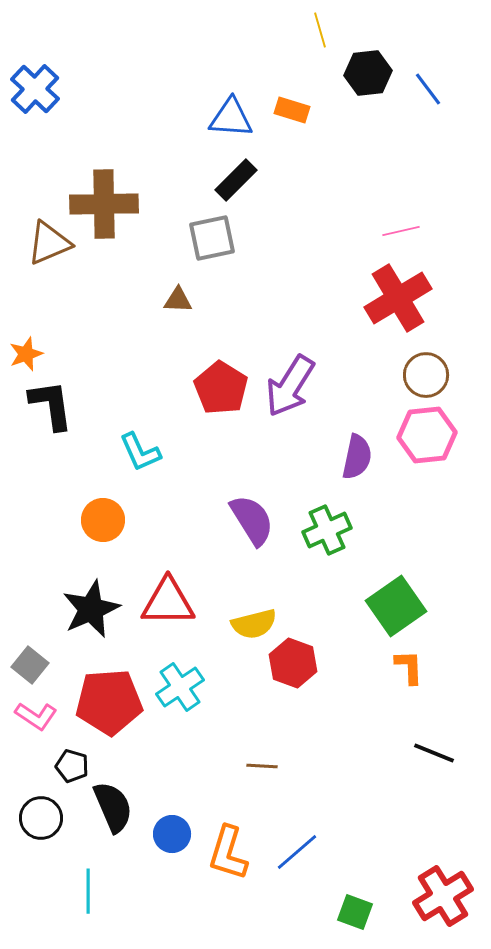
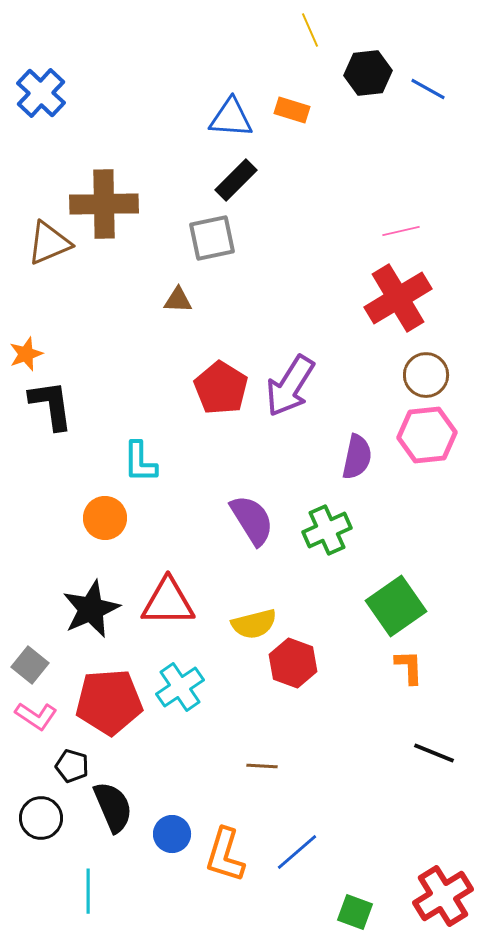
yellow line at (320, 30): moved 10 px left; rotated 8 degrees counterclockwise
blue cross at (35, 89): moved 6 px right, 4 px down
blue line at (428, 89): rotated 24 degrees counterclockwise
cyan L-shape at (140, 452): moved 10 px down; rotated 24 degrees clockwise
orange circle at (103, 520): moved 2 px right, 2 px up
orange L-shape at (228, 853): moved 3 px left, 2 px down
